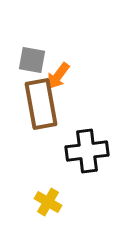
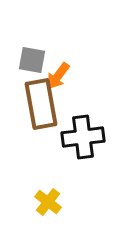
black cross: moved 4 px left, 14 px up
yellow cross: rotated 8 degrees clockwise
